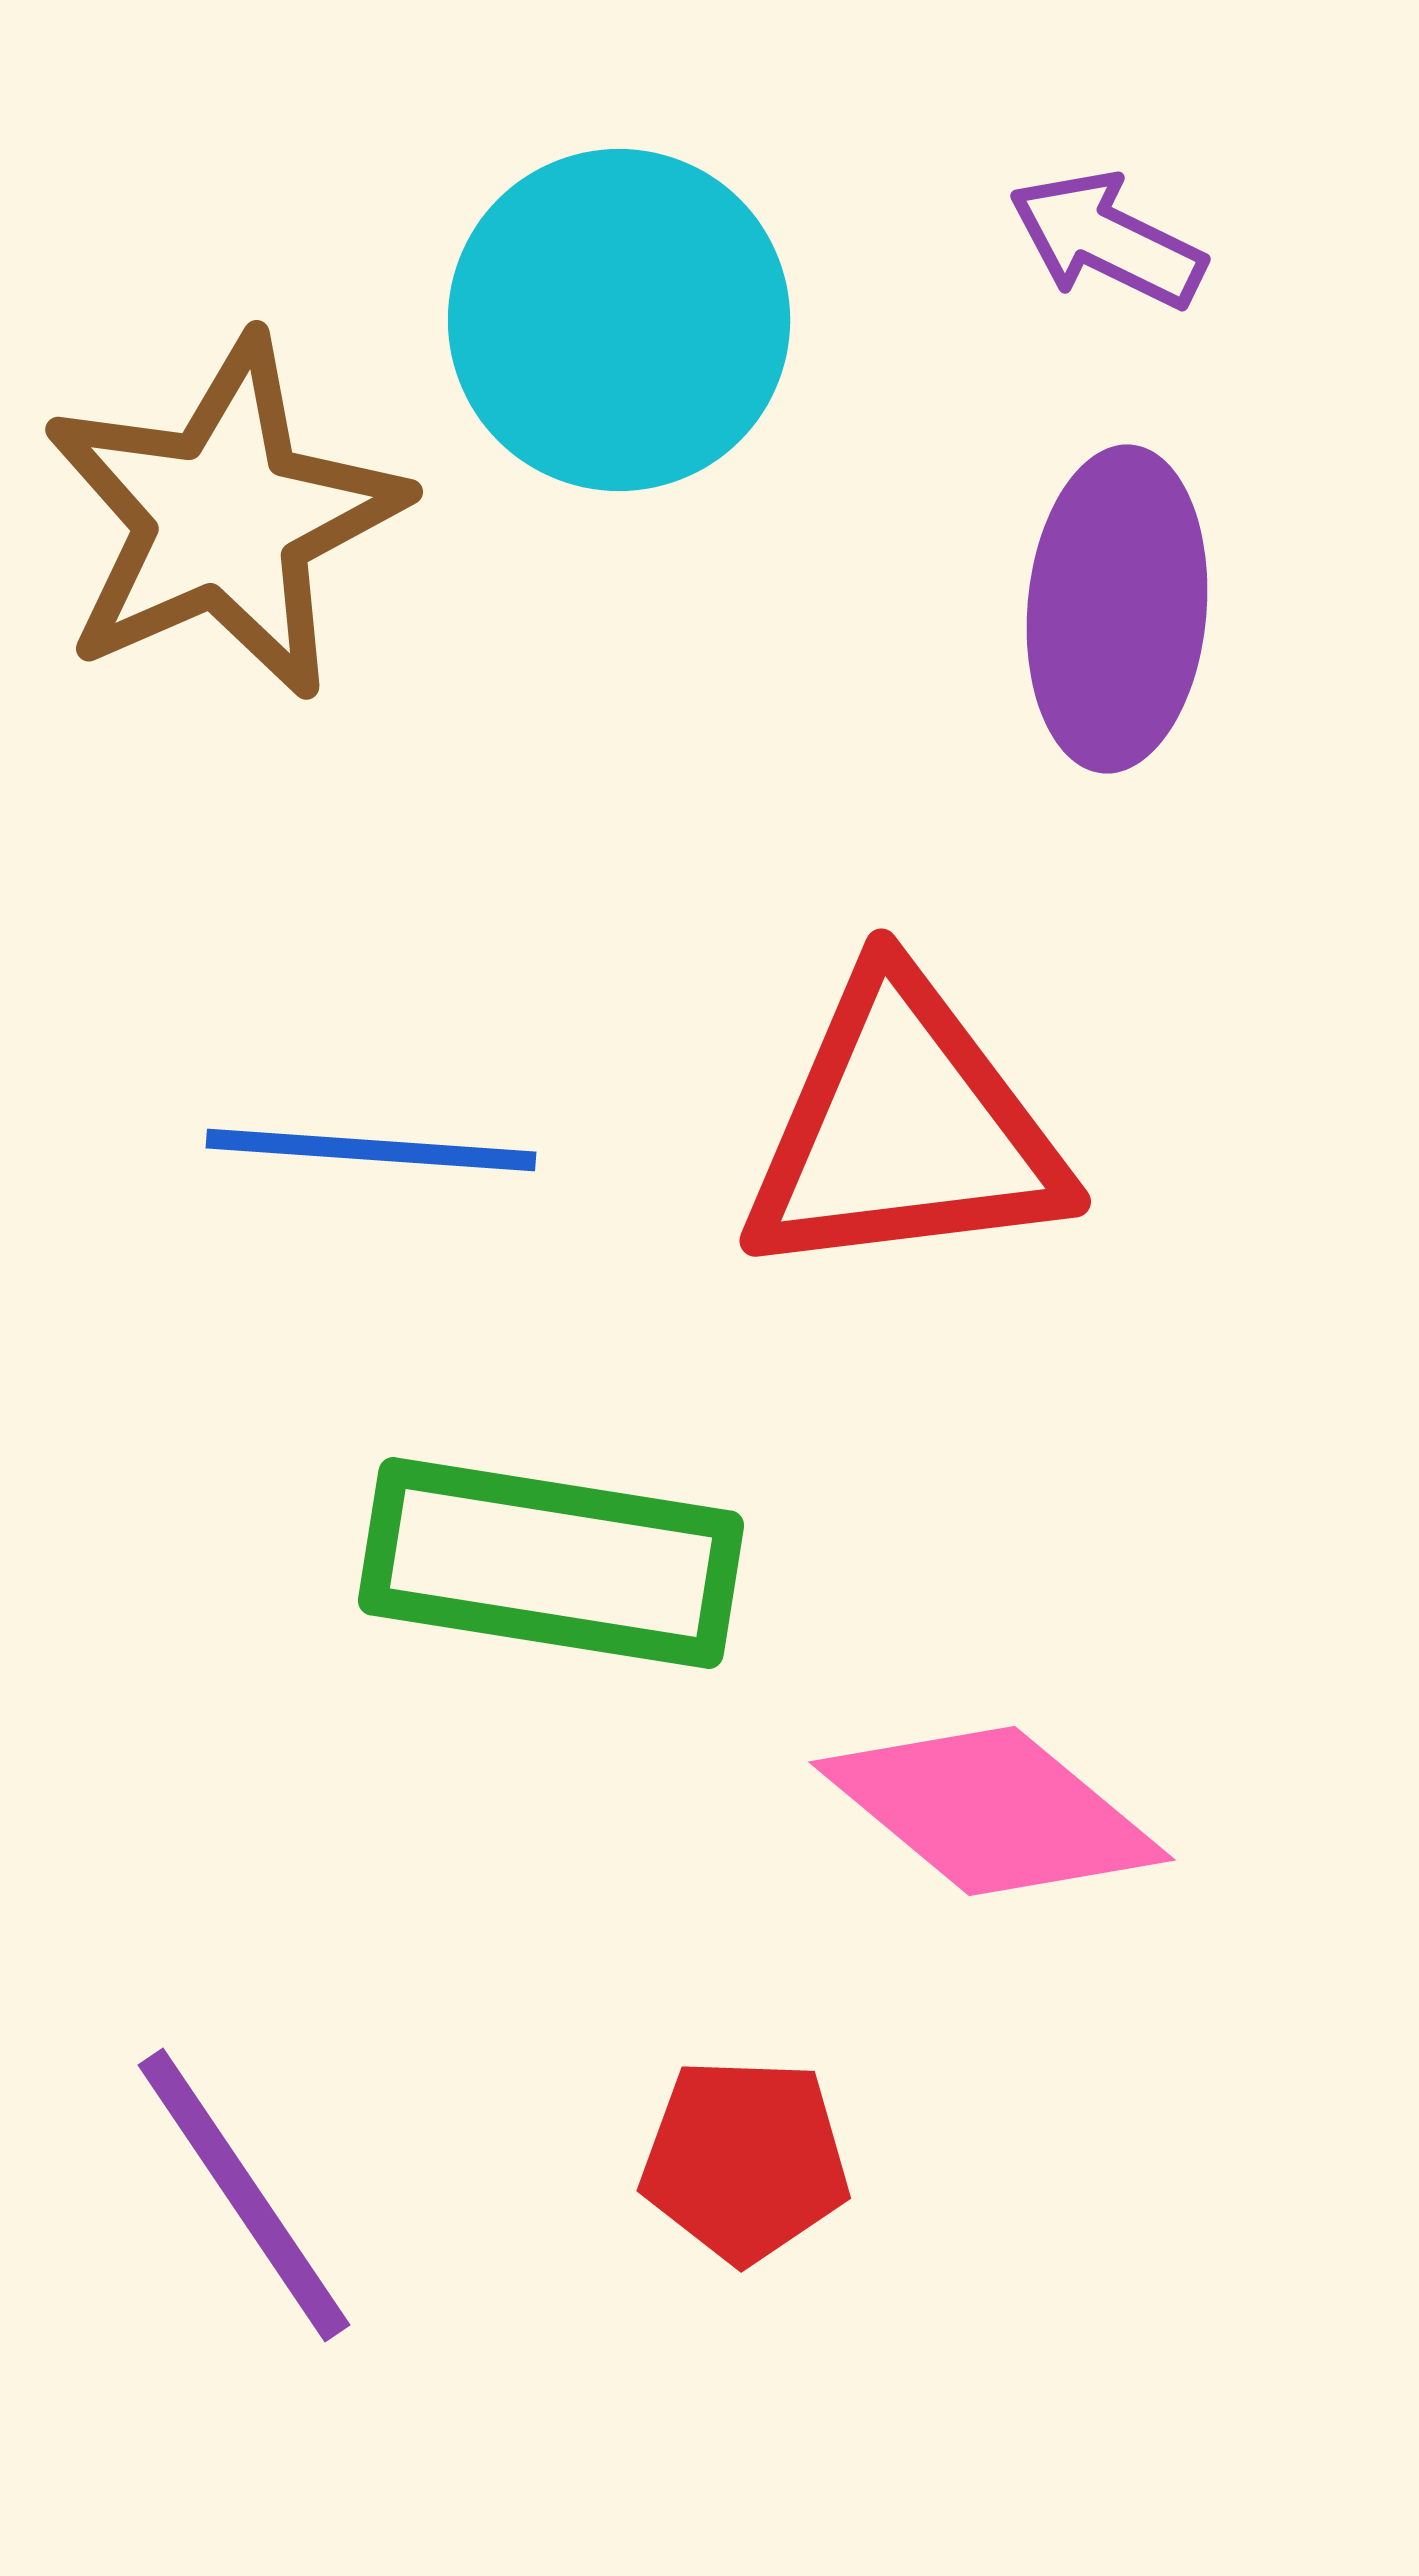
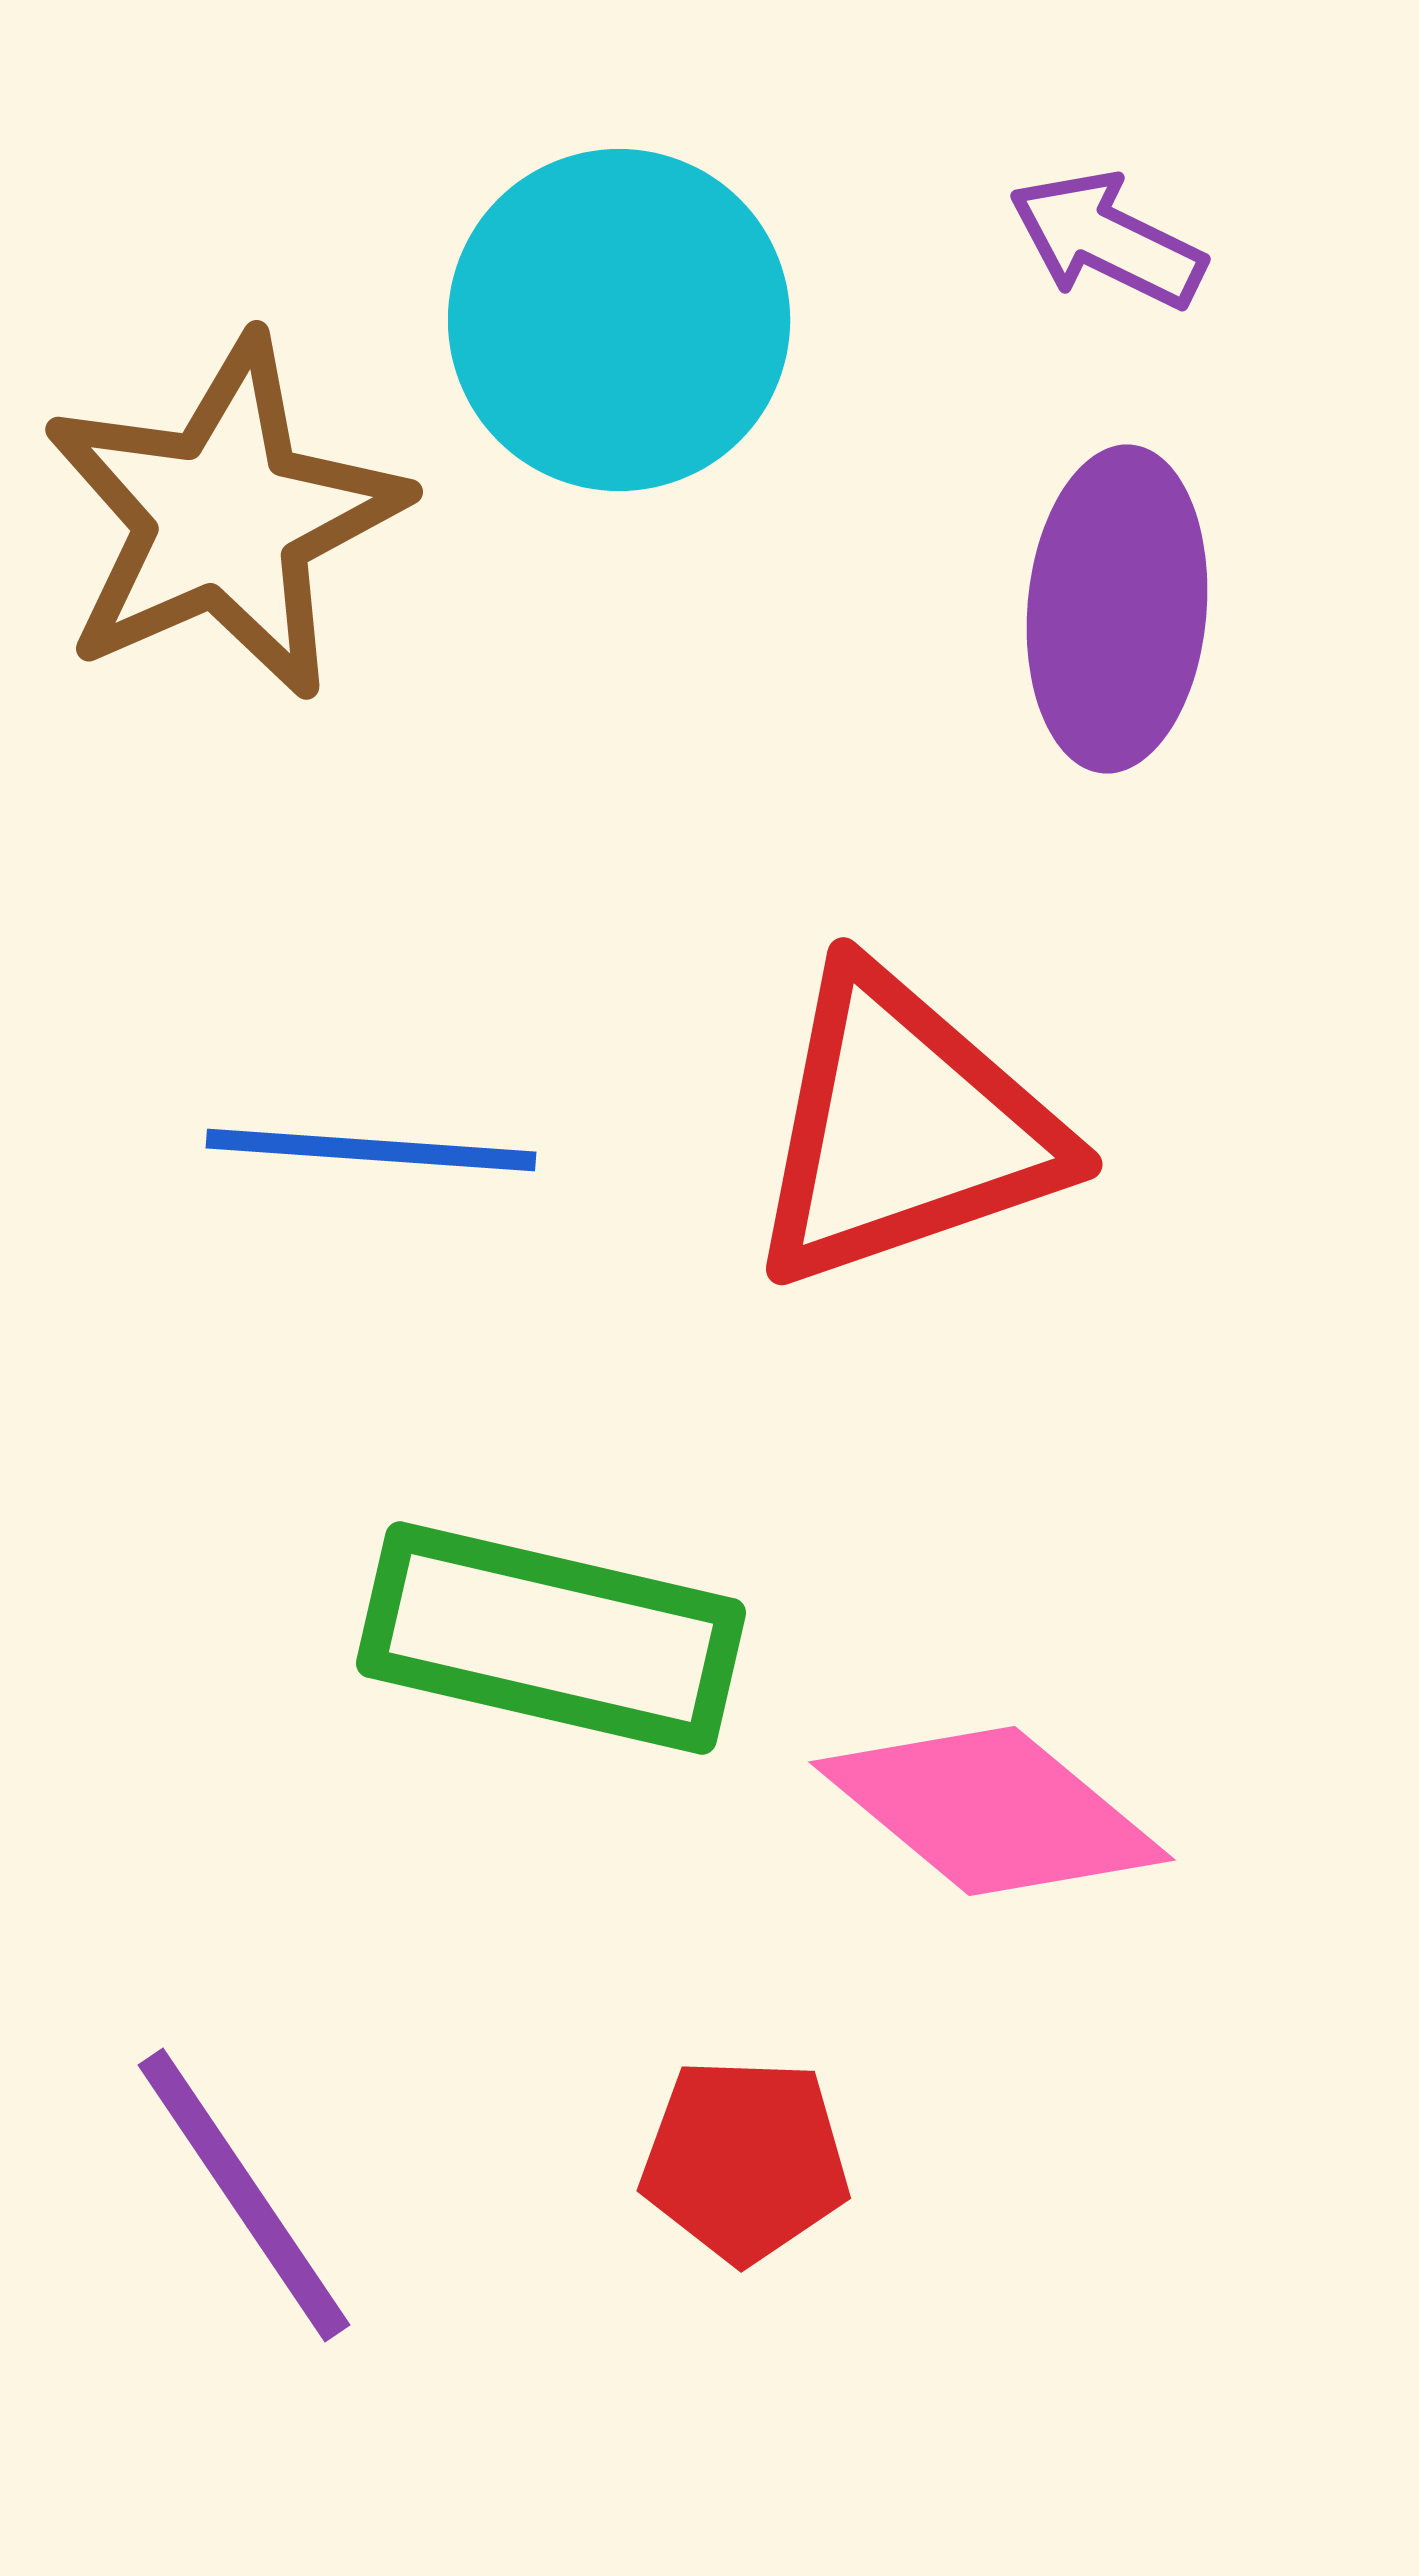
red triangle: rotated 12 degrees counterclockwise
green rectangle: moved 75 px down; rotated 4 degrees clockwise
